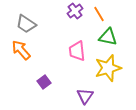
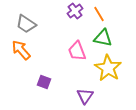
green triangle: moved 5 px left, 1 px down
pink trapezoid: rotated 15 degrees counterclockwise
yellow star: rotated 24 degrees counterclockwise
purple square: rotated 32 degrees counterclockwise
